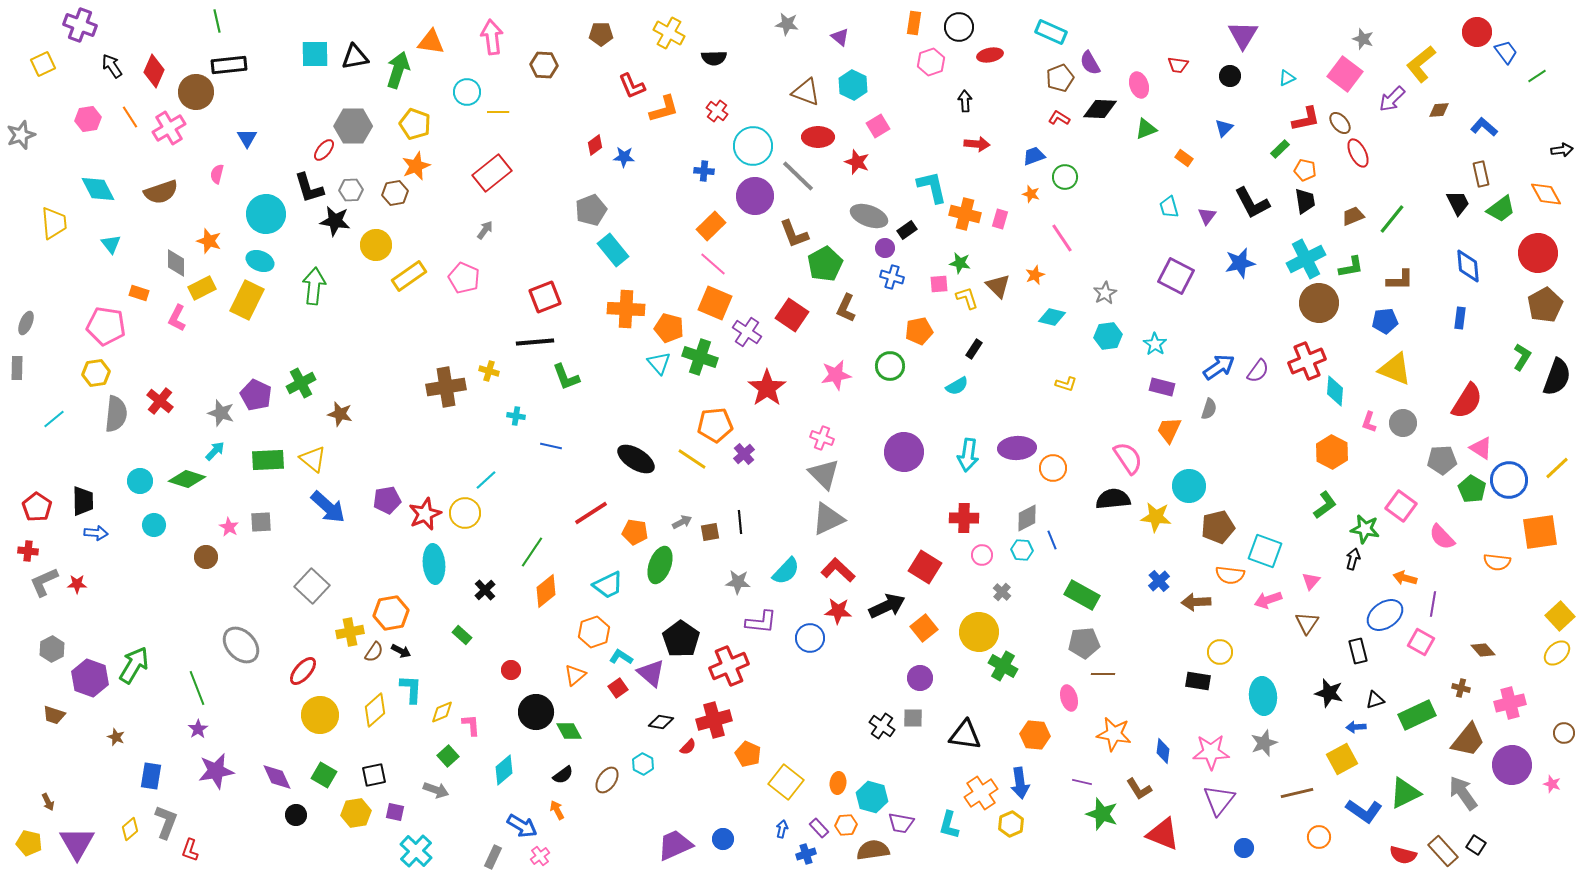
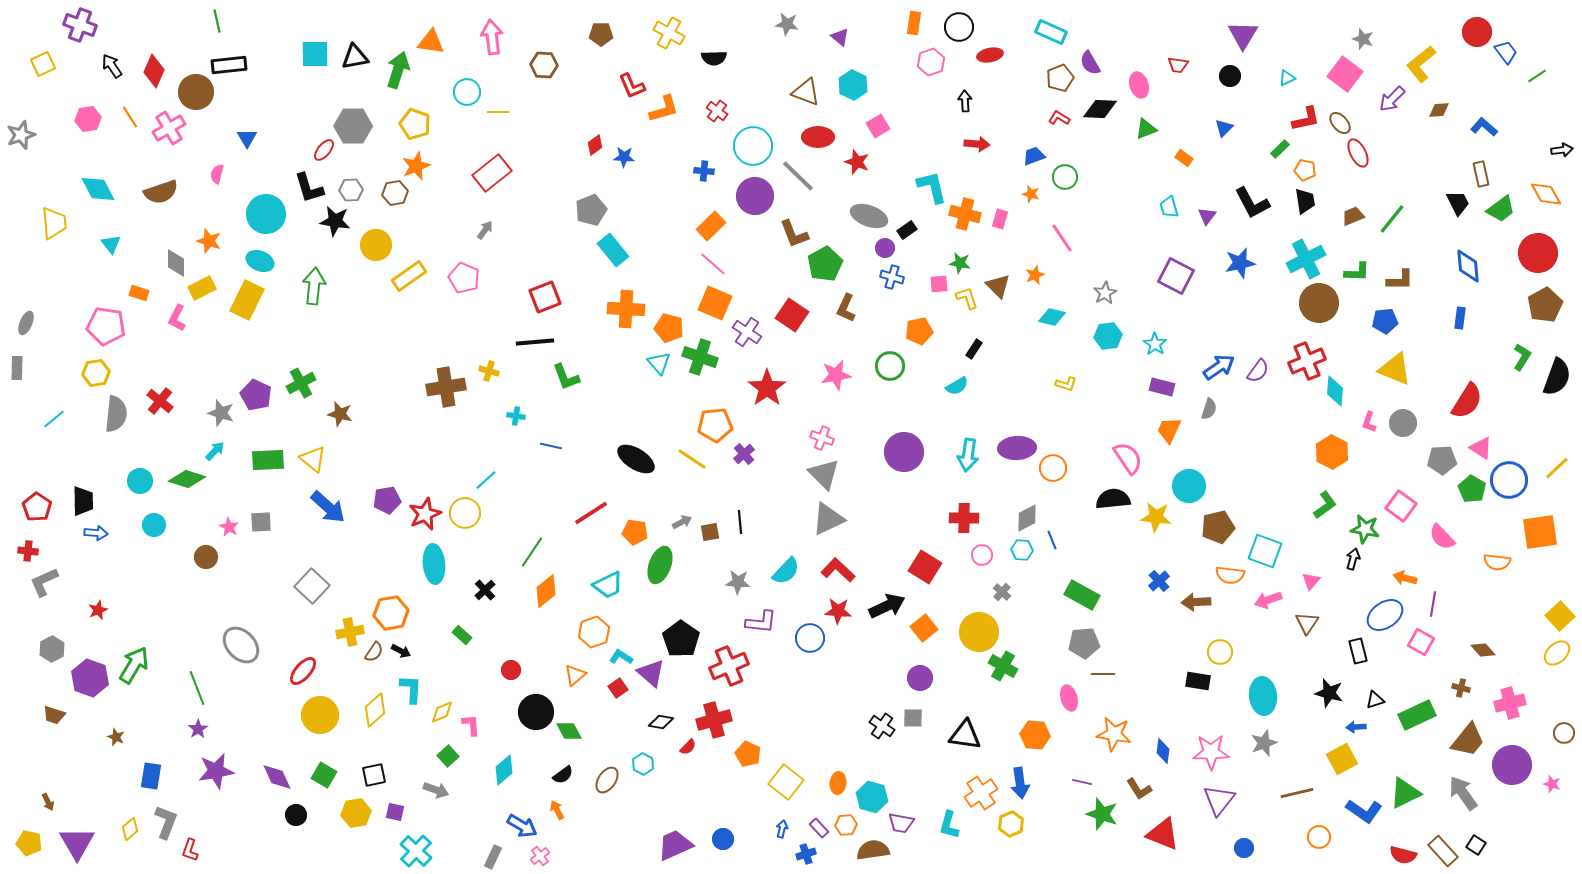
green L-shape at (1351, 267): moved 6 px right, 5 px down; rotated 12 degrees clockwise
red star at (77, 584): moved 21 px right, 26 px down; rotated 24 degrees counterclockwise
